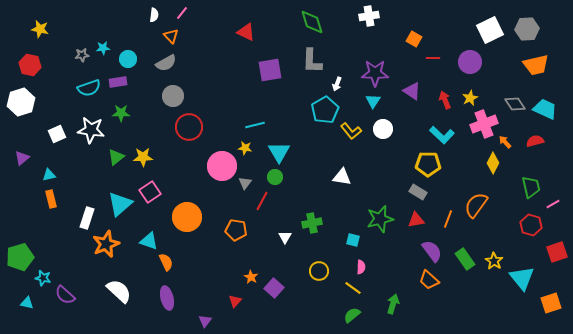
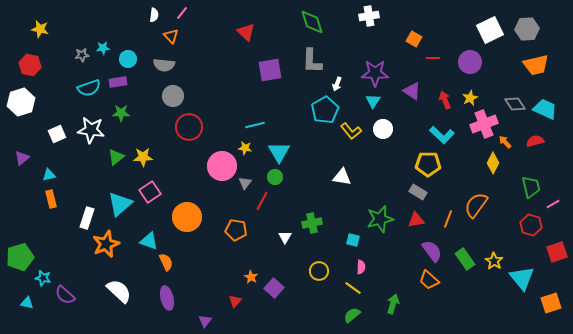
red triangle at (246, 32): rotated 18 degrees clockwise
gray semicircle at (166, 63): moved 2 px left, 2 px down; rotated 35 degrees clockwise
